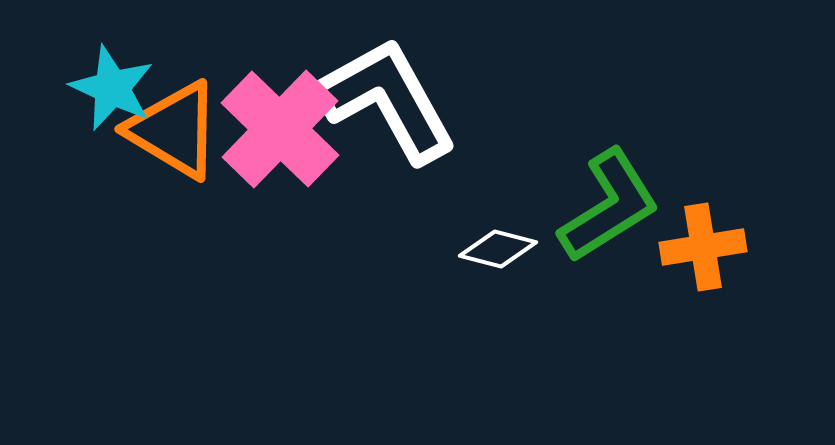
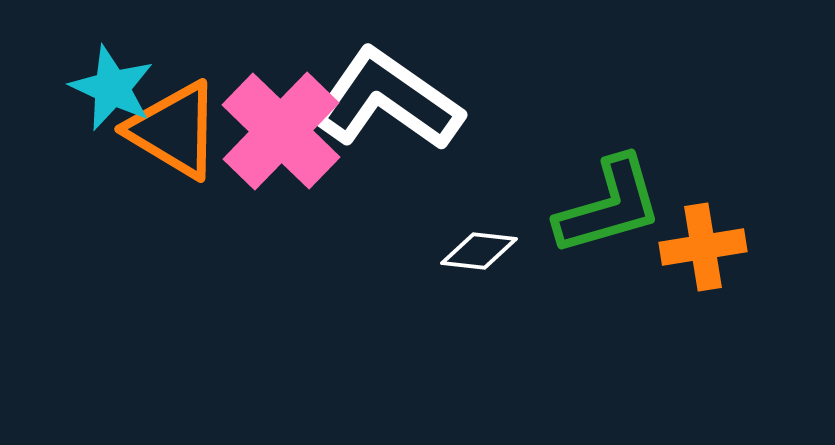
white L-shape: rotated 26 degrees counterclockwise
pink cross: moved 1 px right, 2 px down
green L-shape: rotated 16 degrees clockwise
white diamond: moved 19 px left, 2 px down; rotated 8 degrees counterclockwise
